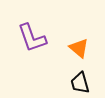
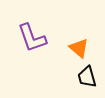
black trapezoid: moved 7 px right, 6 px up
